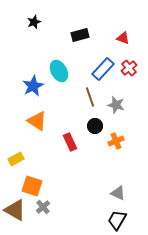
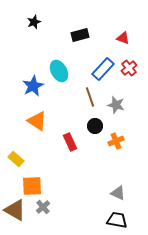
yellow rectangle: rotated 70 degrees clockwise
orange square: rotated 20 degrees counterclockwise
black trapezoid: rotated 70 degrees clockwise
